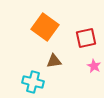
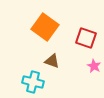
red square: rotated 30 degrees clockwise
brown triangle: moved 2 px left; rotated 28 degrees clockwise
